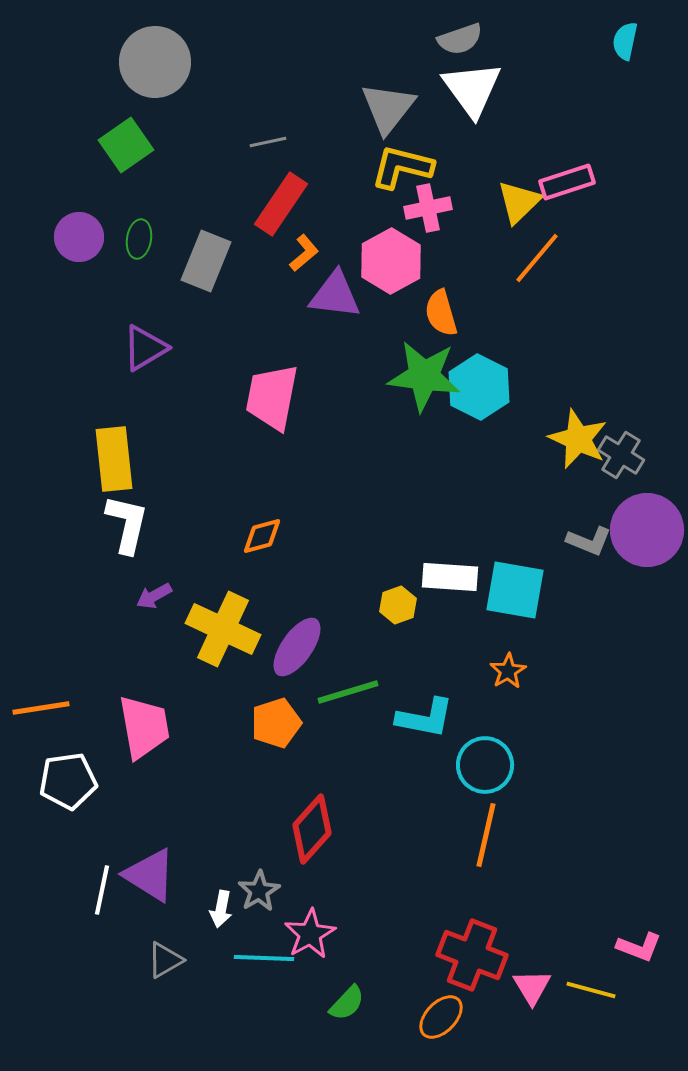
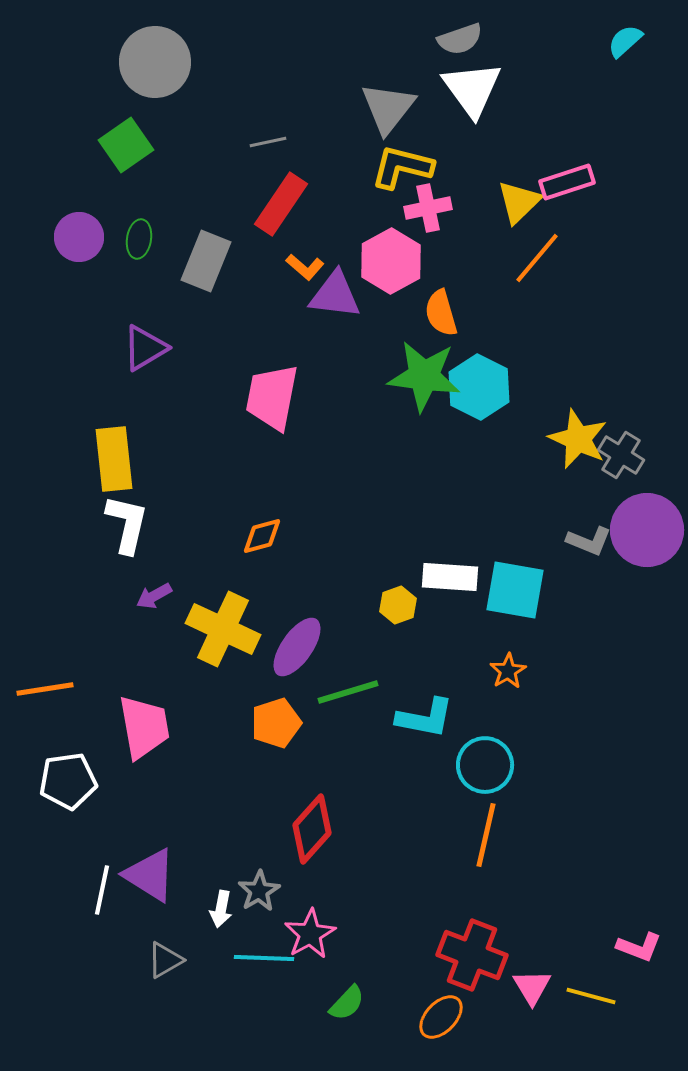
cyan semicircle at (625, 41): rotated 36 degrees clockwise
orange L-shape at (304, 253): moved 1 px right, 14 px down; rotated 81 degrees clockwise
orange line at (41, 708): moved 4 px right, 19 px up
yellow line at (591, 990): moved 6 px down
